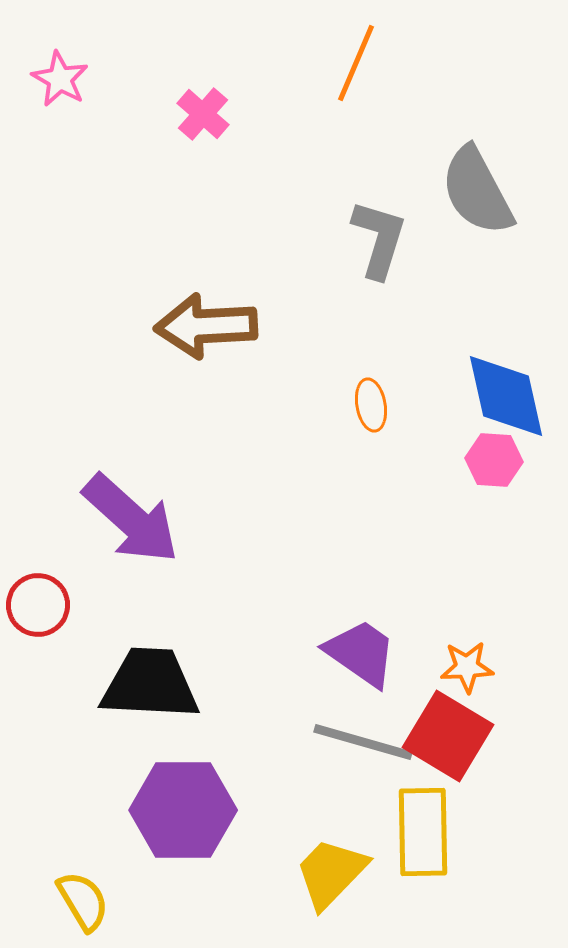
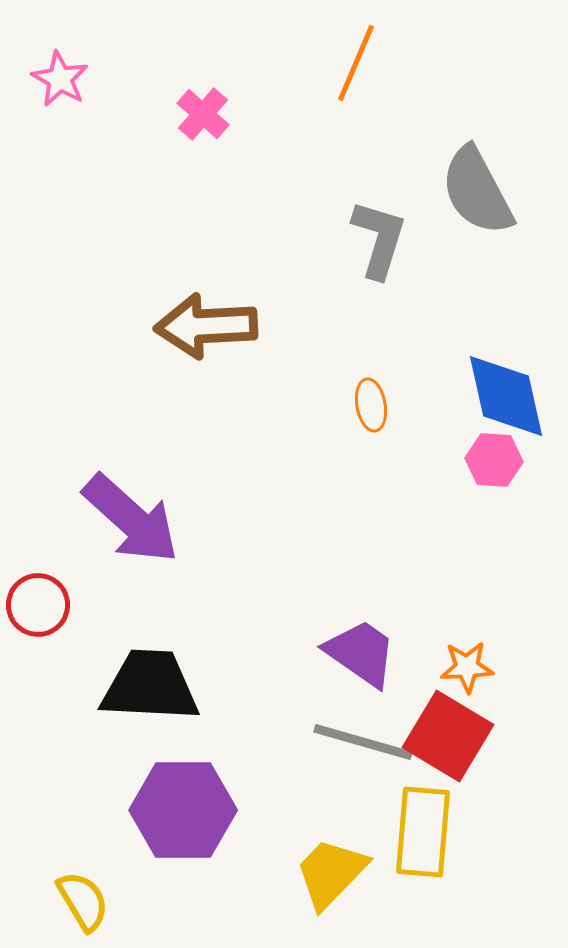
black trapezoid: moved 2 px down
yellow rectangle: rotated 6 degrees clockwise
